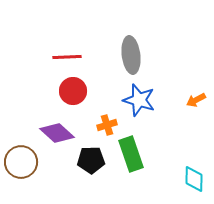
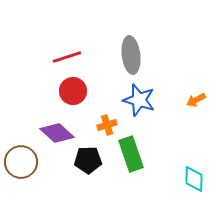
red line: rotated 16 degrees counterclockwise
black pentagon: moved 3 px left
